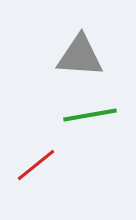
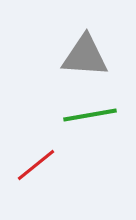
gray triangle: moved 5 px right
